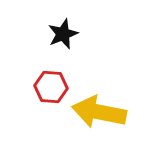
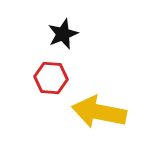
red hexagon: moved 9 px up
